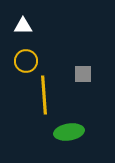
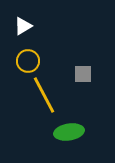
white triangle: rotated 30 degrees counterclockwise
yellow circle: moved 2 px right
yellow line: rotated 24 degrees counterclockwise
